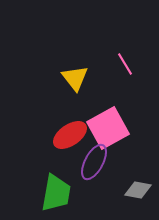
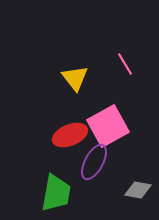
pink square: moved 2 px up
red ellipse: rotated 12 degrees clockwise
